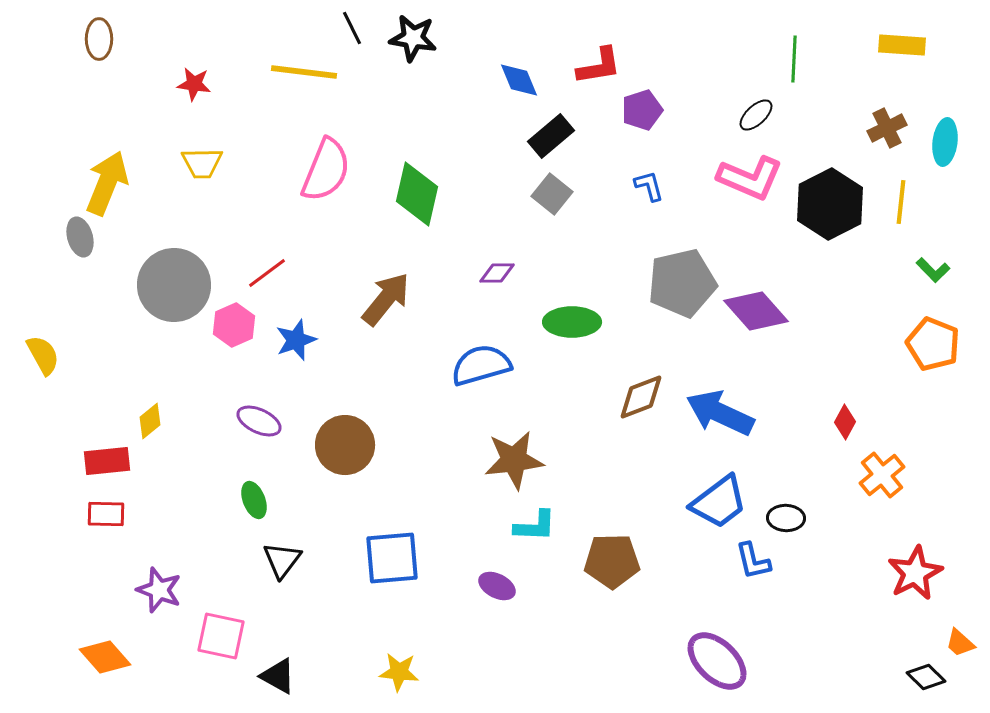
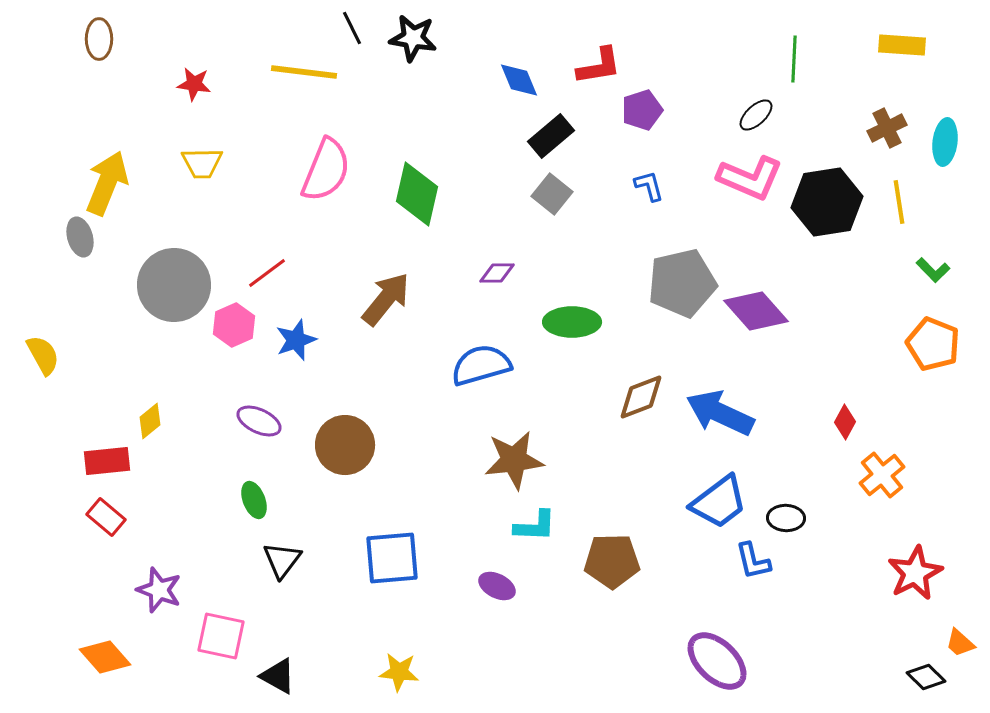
yellow line at (901, 202): moved 2 px left; rotated 15 degrees counterclockwise
black hexagon at (830, 204): moved 3 px left, 2 px up; rotated 18 degrees clockwise
red rectangle at (106, 514): moved 3 px down; rotated 39 degrees clockwise
